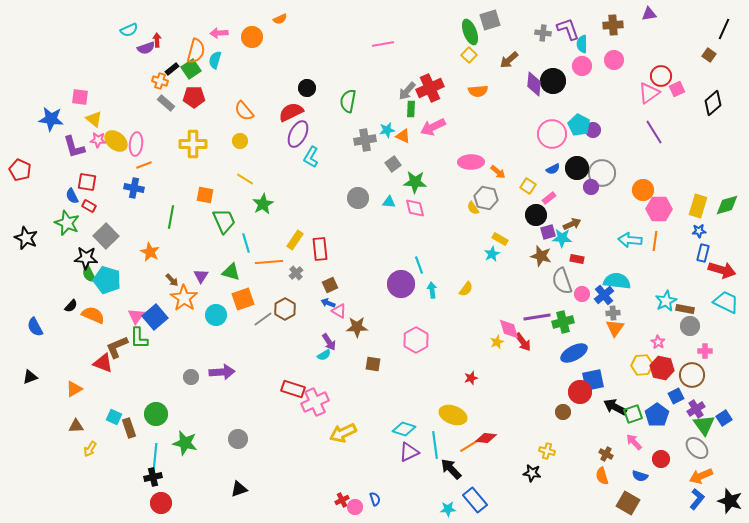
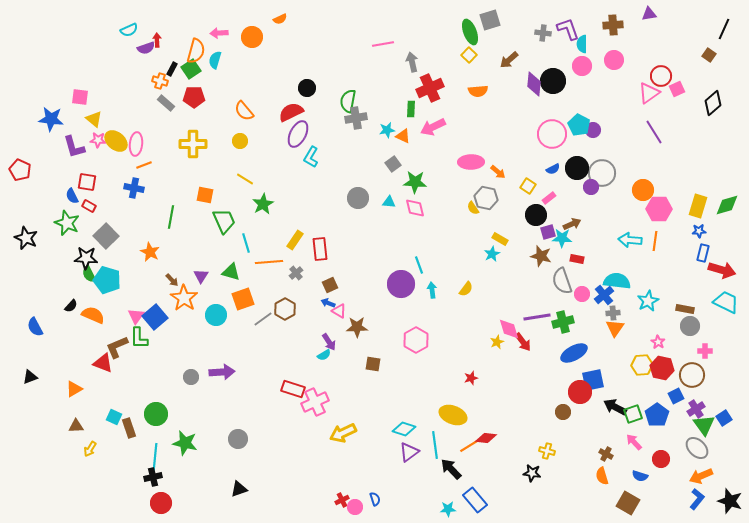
black rectangle at (172, 69): rotated 24 degrees counterclockwise
gray arrow at (407, 91): moved 5 px right, 29 px up; rotated 126 degrees clockwise
gray cross at (365, 140): moved 9 px left, 22 px up
cyan star at (666, 301): moved 18 px left
purple triangle at (409, 452): rotated 10 degrees counterclockwise
